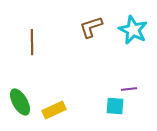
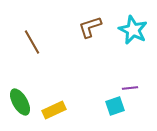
brown L-shape: moved 1 px left
brown line: rotated 30 degrees counterclockwise
purple line: moved 1 px right, 1 px up
cyan square: rotated 24 degrees counterclockwise
